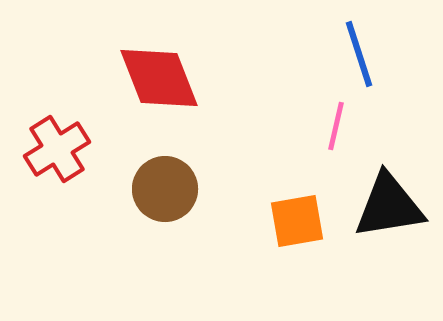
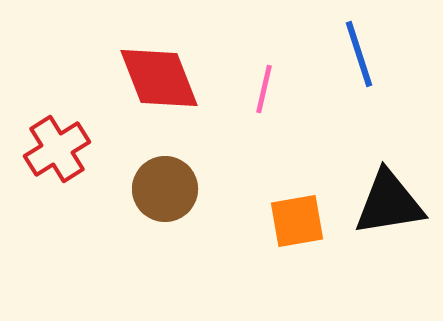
pink line: moved 72 px left, 37 px up
black triangle: moved 3 px up
